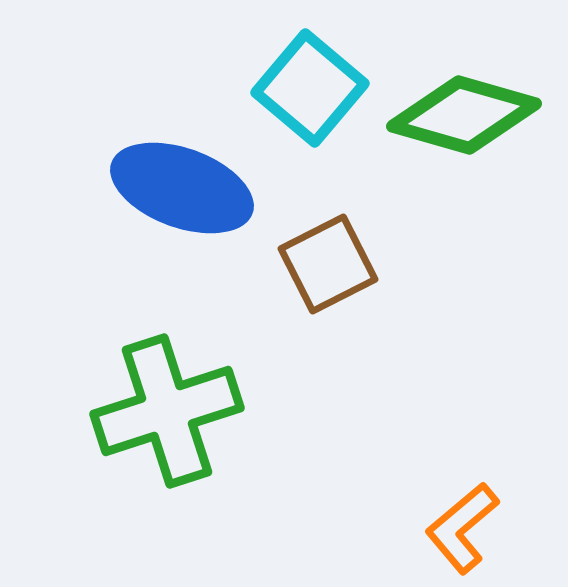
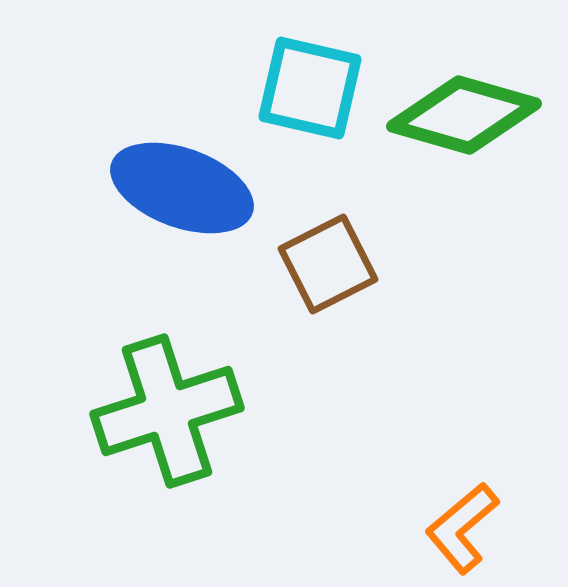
cyan square: rotated 27 degrees counterclockwise
